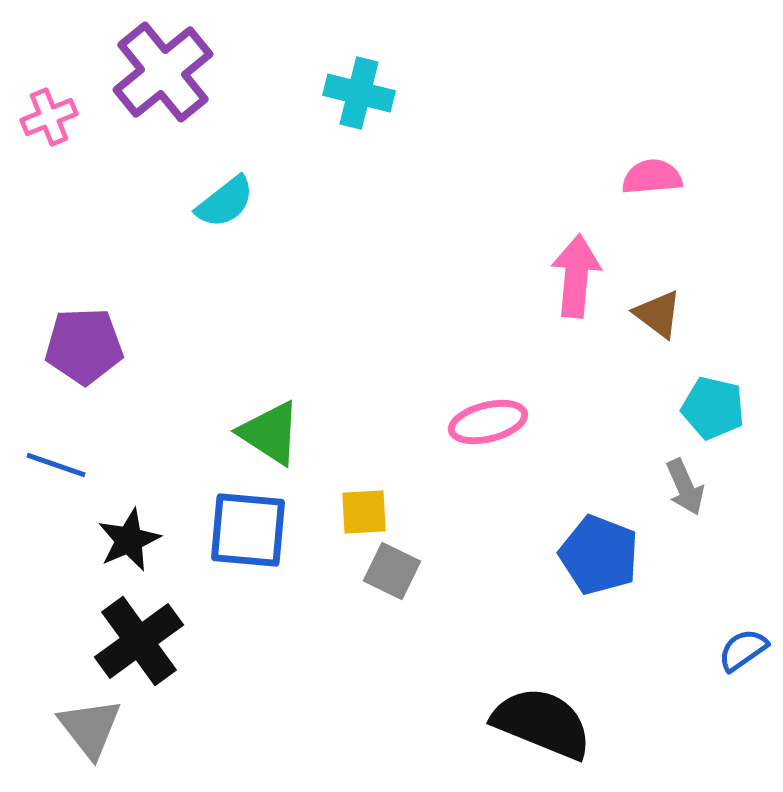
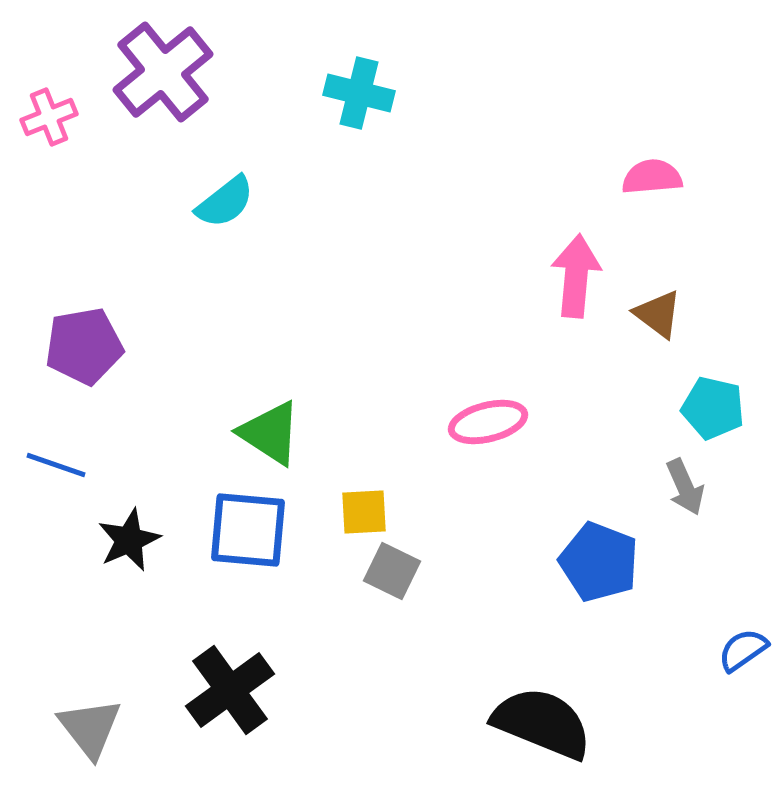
purple pentagon: rotated 8 degrees counterclockwise
blue pentagon: moved 7 px down
black cross: moved 91 px right, 49 px down
